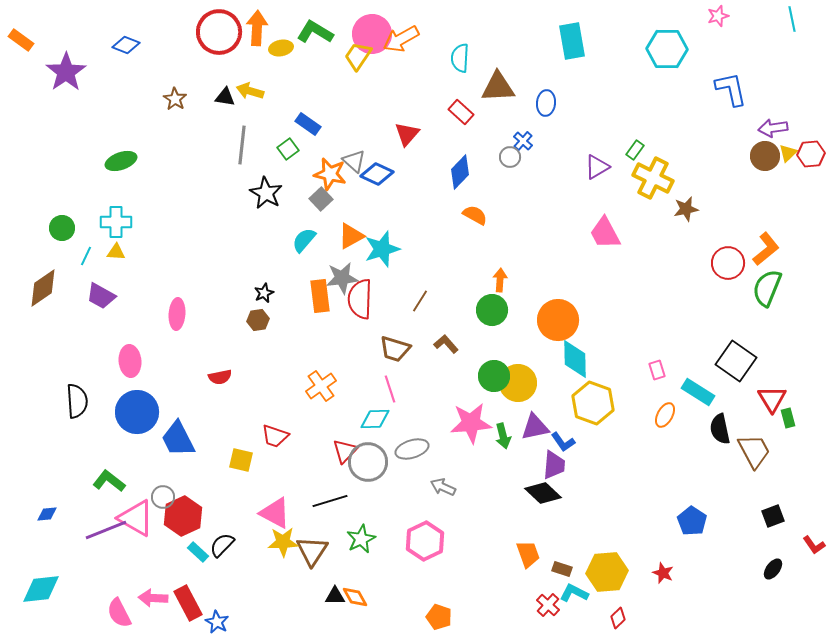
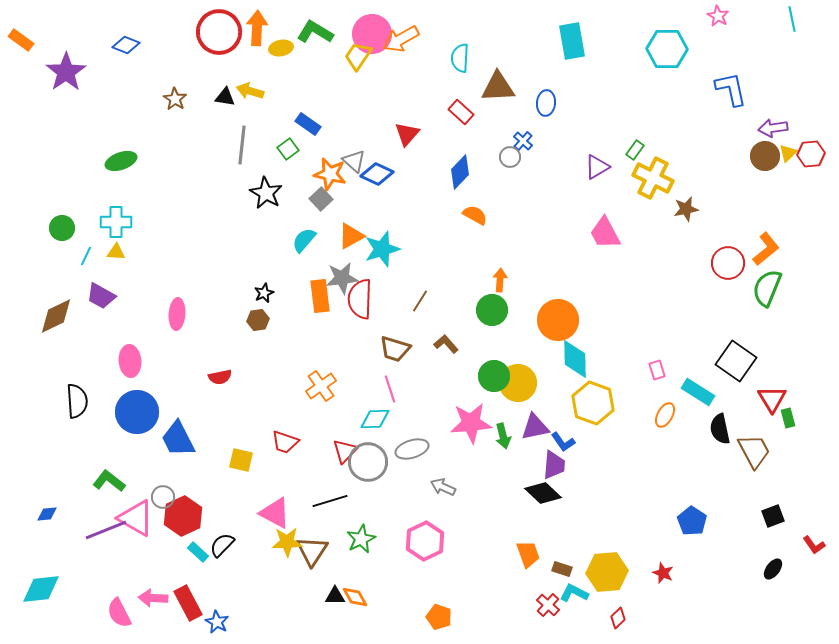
pink star at (718, 16): rotated 25 degrees counterclockwise
brown diamond at (43, 288): moved 13 px right, 28 px down; rotated 9 degrees clockwise
red trapezoid at (275, 436): moved 10 px right, 6 px down
yellow star at (283, 542): moved 4 px right
